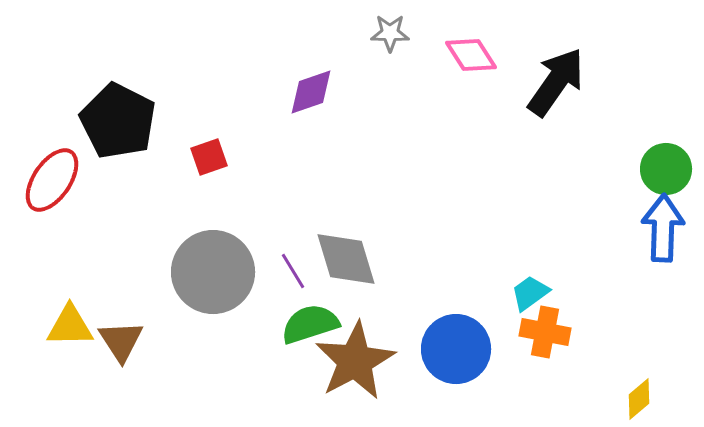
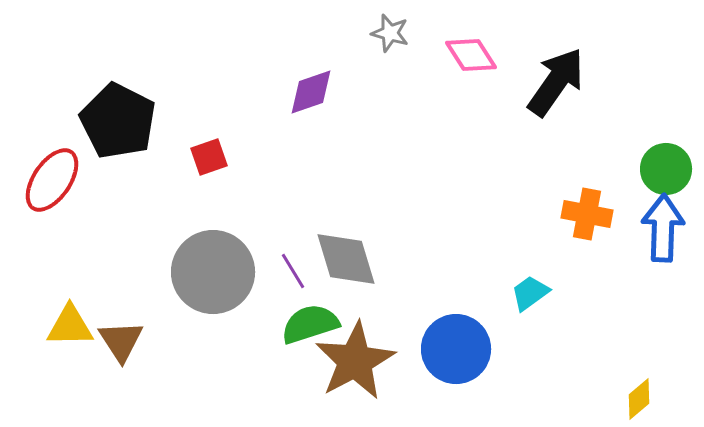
gray star: rotated 15 degrees clockwise
orange cross: moved 42 px right, 118 px up
